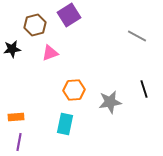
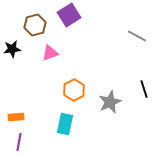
orange hexagon: rotated 25 degrees counterclockwise
gray star: rotated 15 degrees counterclockwise
